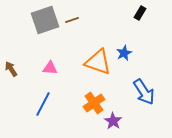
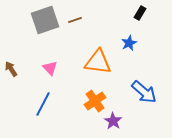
brown line: moved 3 px right
blue star: moved 5 px right, 10 px up
orange triangle: rotated 12 degrees counterclockwise
pink triangle: rotated 42 degrees clockwise
blue arrow: rotated 16 degrees counterclockwise
orange cross: moved 1 px right, 2 px up
